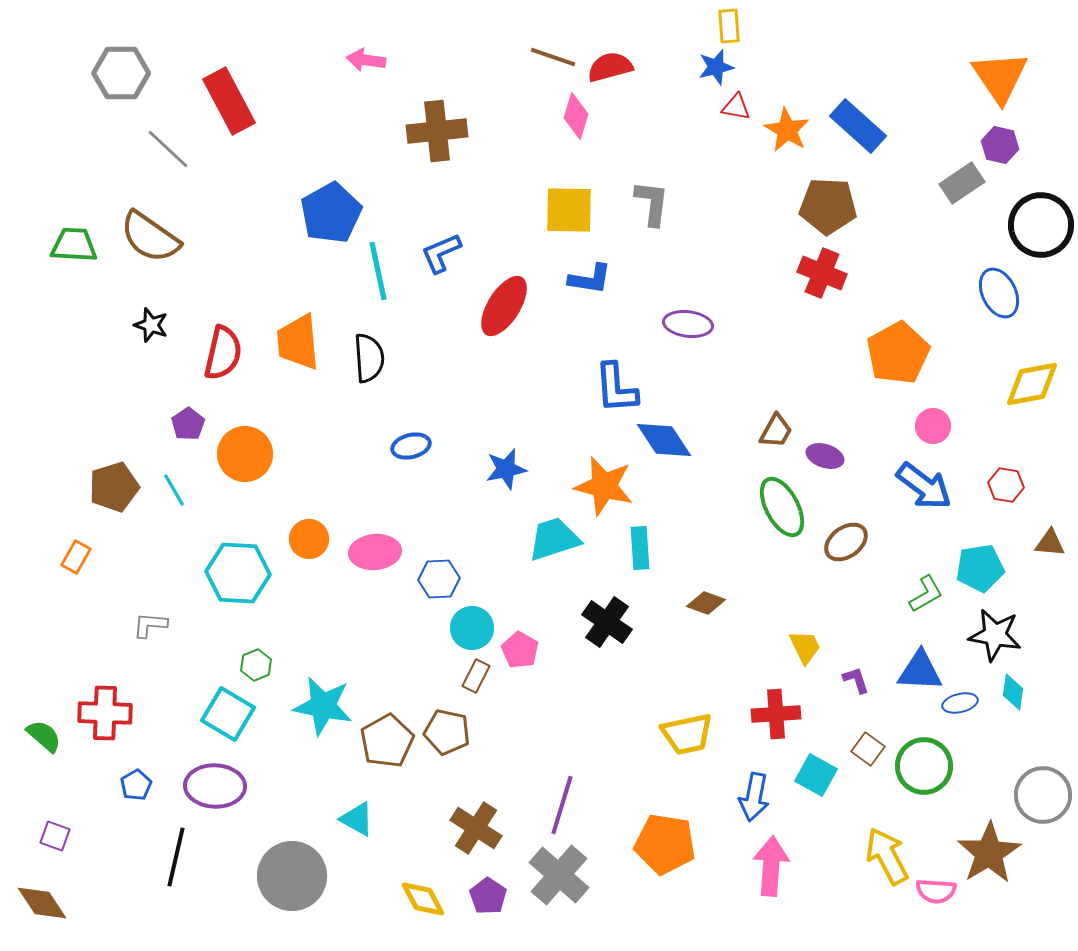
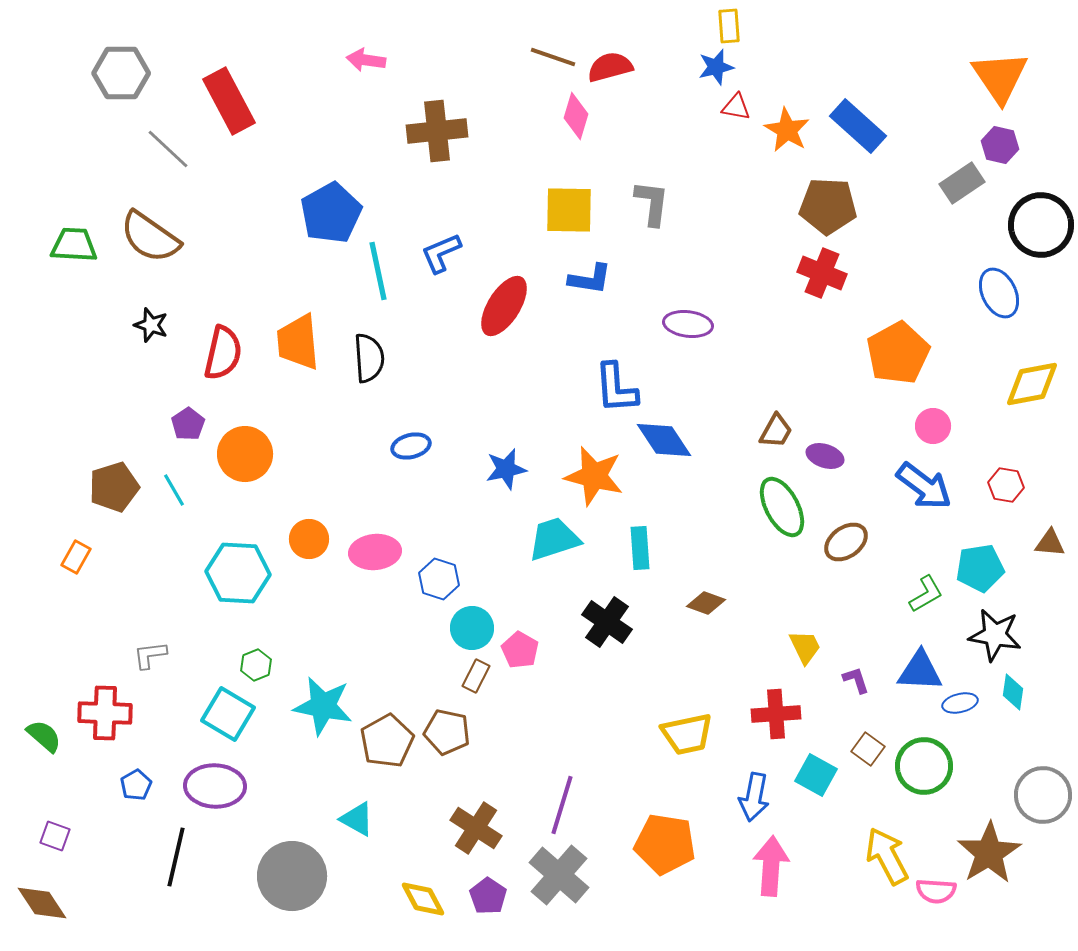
orange star at (604, 486): moved 10 px left, 10 px up
blue hexagon at (439, 579): rotated 21 degrees clockwise
gray L-shape at (150, 625): moved 30 px down; rotated 12 degrees counterclockwise
